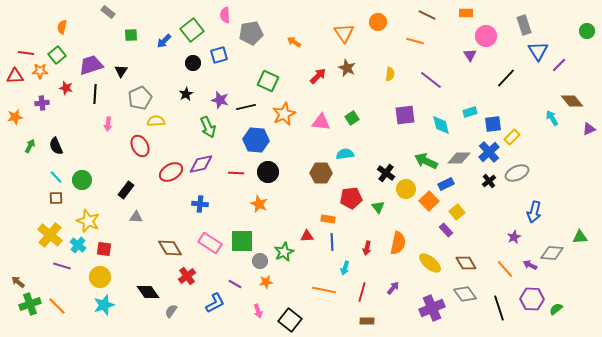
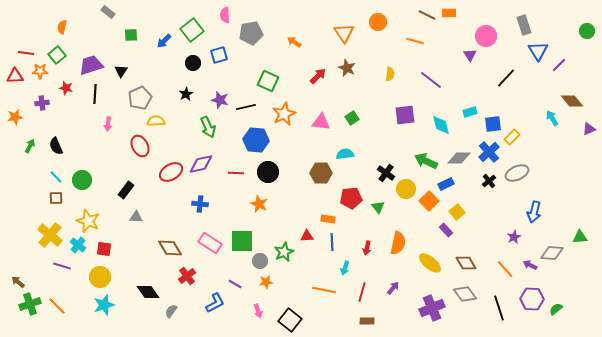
orange rectangle at (466, 13): moved 17 px left
